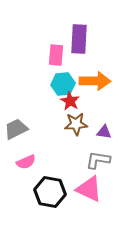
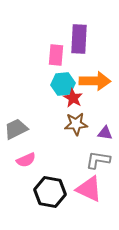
red star: moved 3 px right, 3 px up
purple triangle: moved 1 px right, 1 px down
pink semicircle: moved 2 px up
